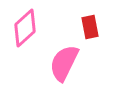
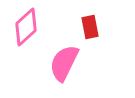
pink diamond: moved 1 px right, 1 px up
